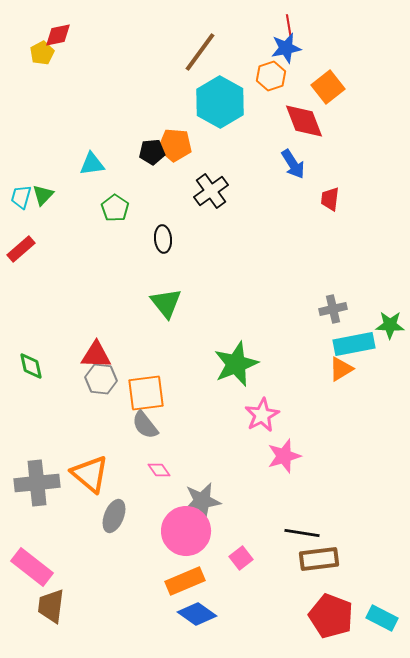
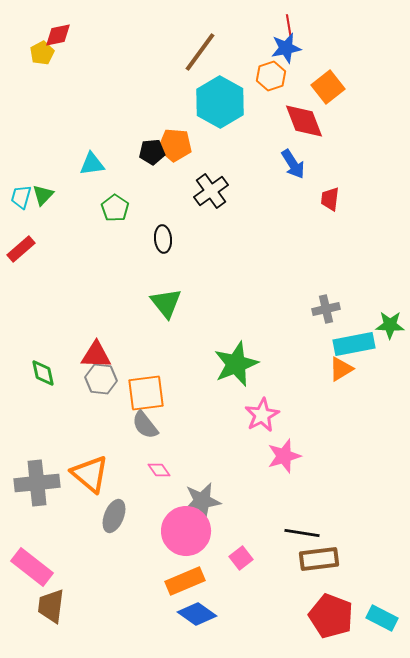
gray cross at (333, 309): moved 7 px left
green diamond at (31, 366): moved 12 px right, 7 px down
